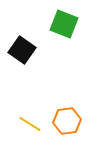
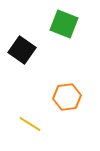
orange hexagon: moved 24 px up
